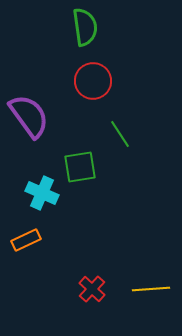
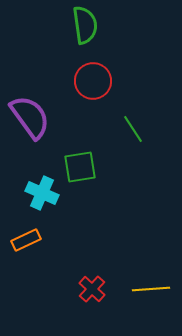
green semicircle: moved 2 px up
purple semicircle: moved 1 px right, 1 px down
green line: moved 13 px right, 5 px up
